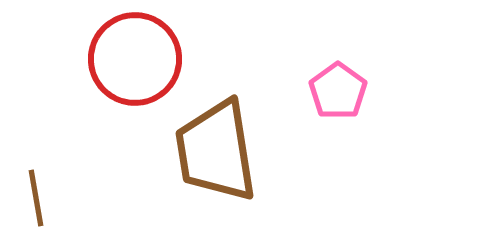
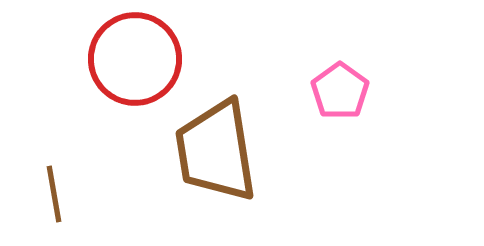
pink pentagon: moved 2 px right
brown line: moved 18 px right, 4 px up
